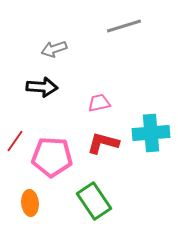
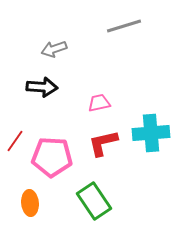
red L-shape: rotated 28 degrees counterclockwise
